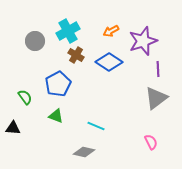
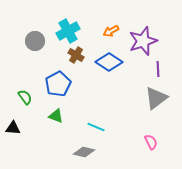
cyan line: moved 1 px down
